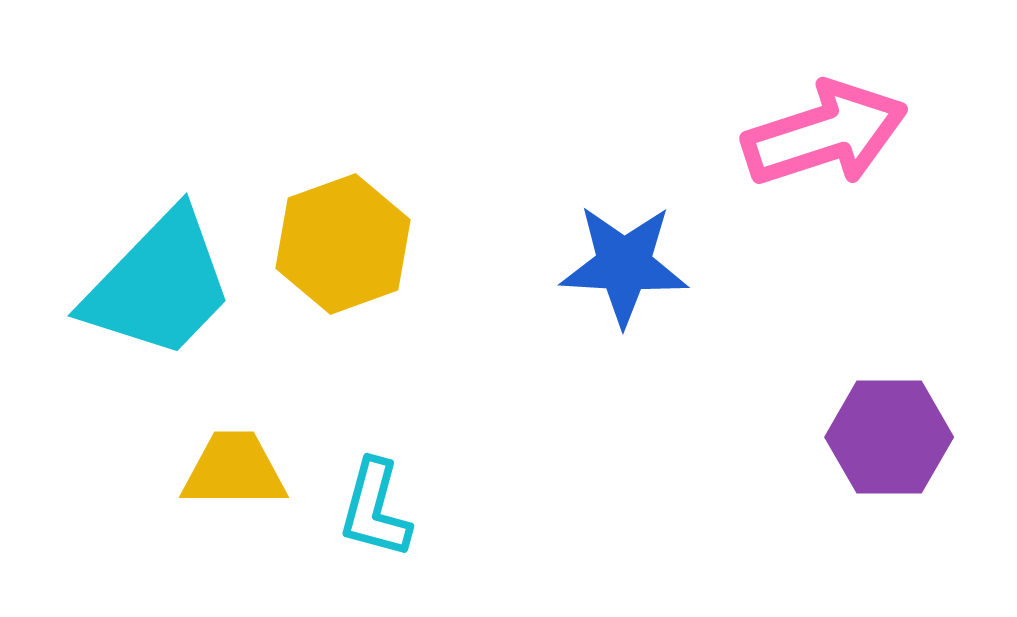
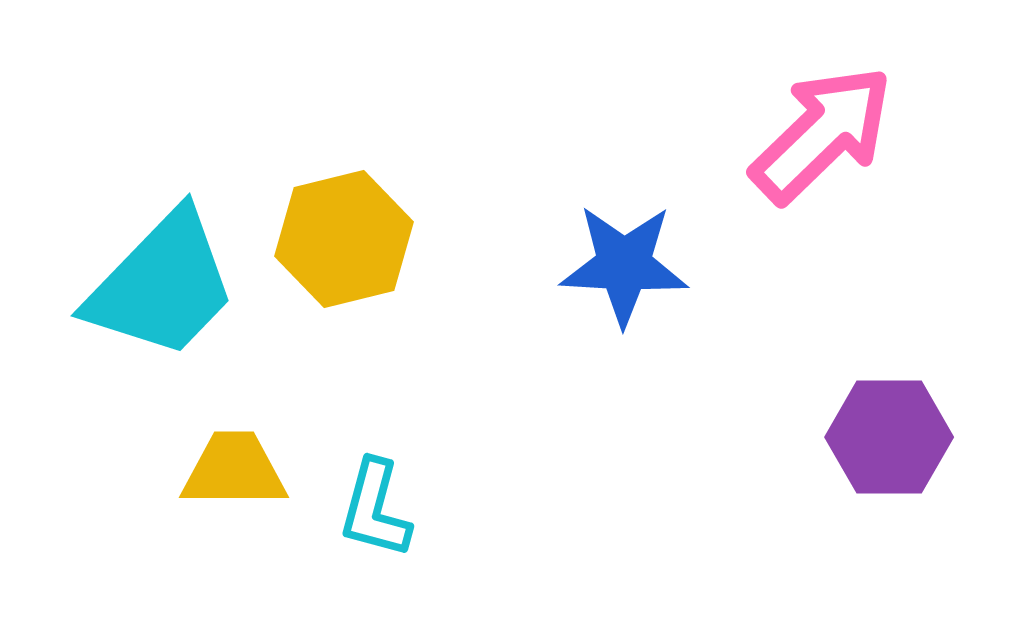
pink arrow: moved 3 px left; rotated 26 degrees counterclockwise
yellow hexagon: moved 1 px right, 5 px up; rotated 6 degrees clockwise
cyan trapezoid: moved 3 px right
